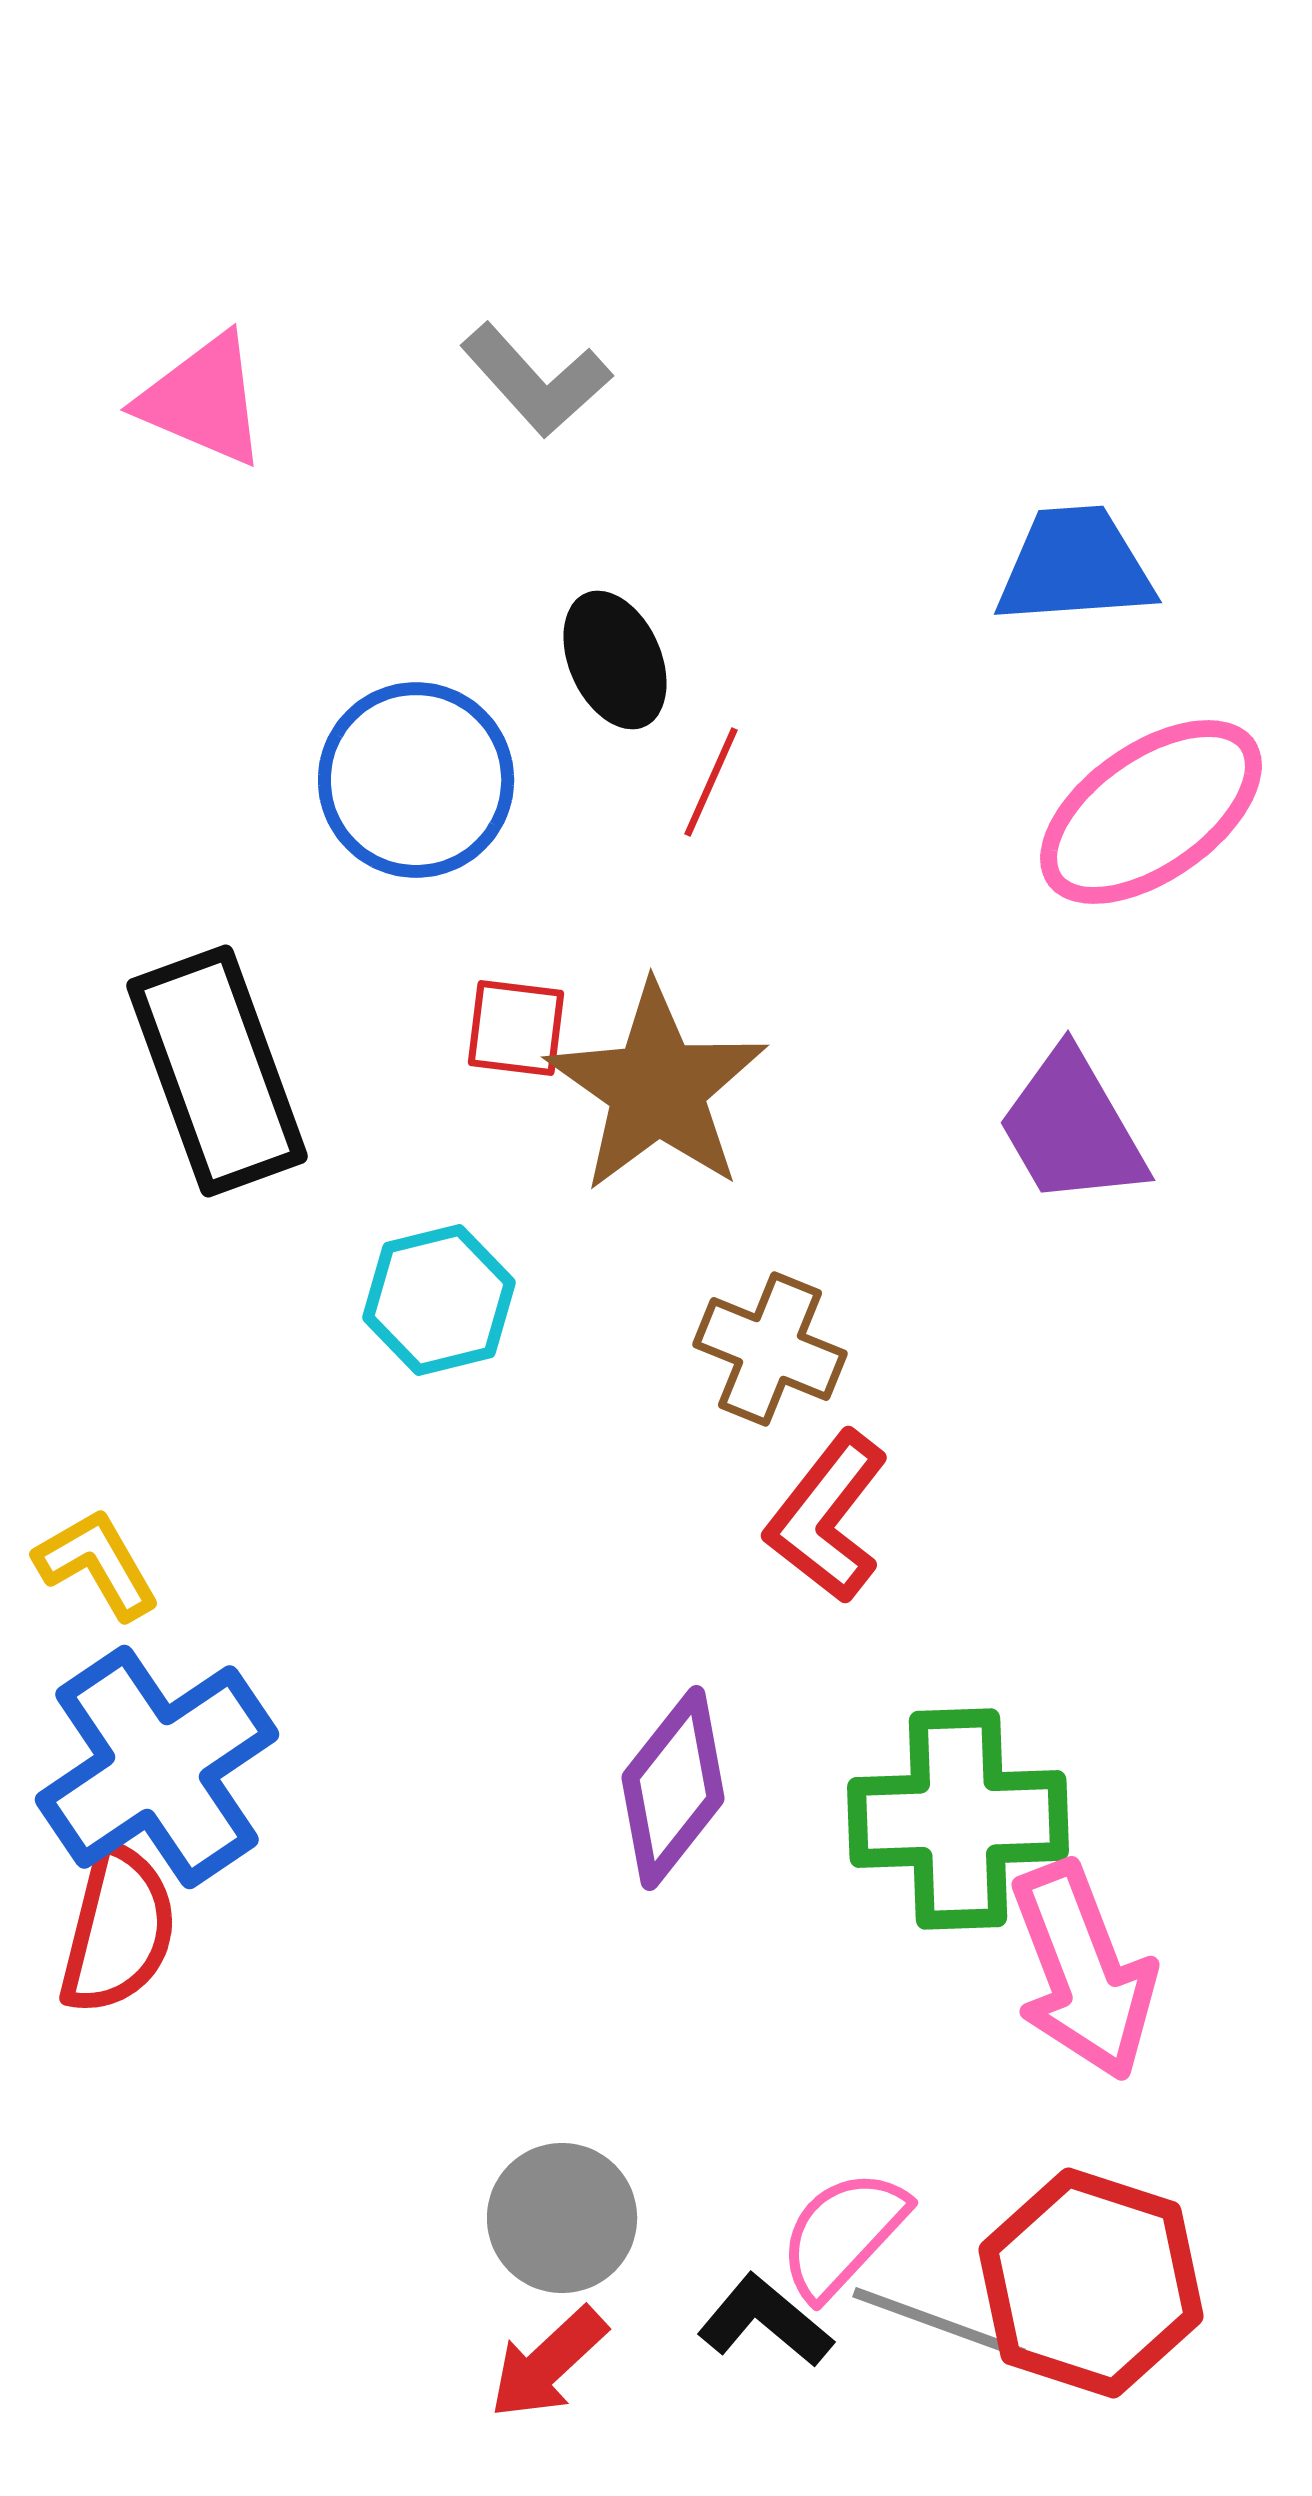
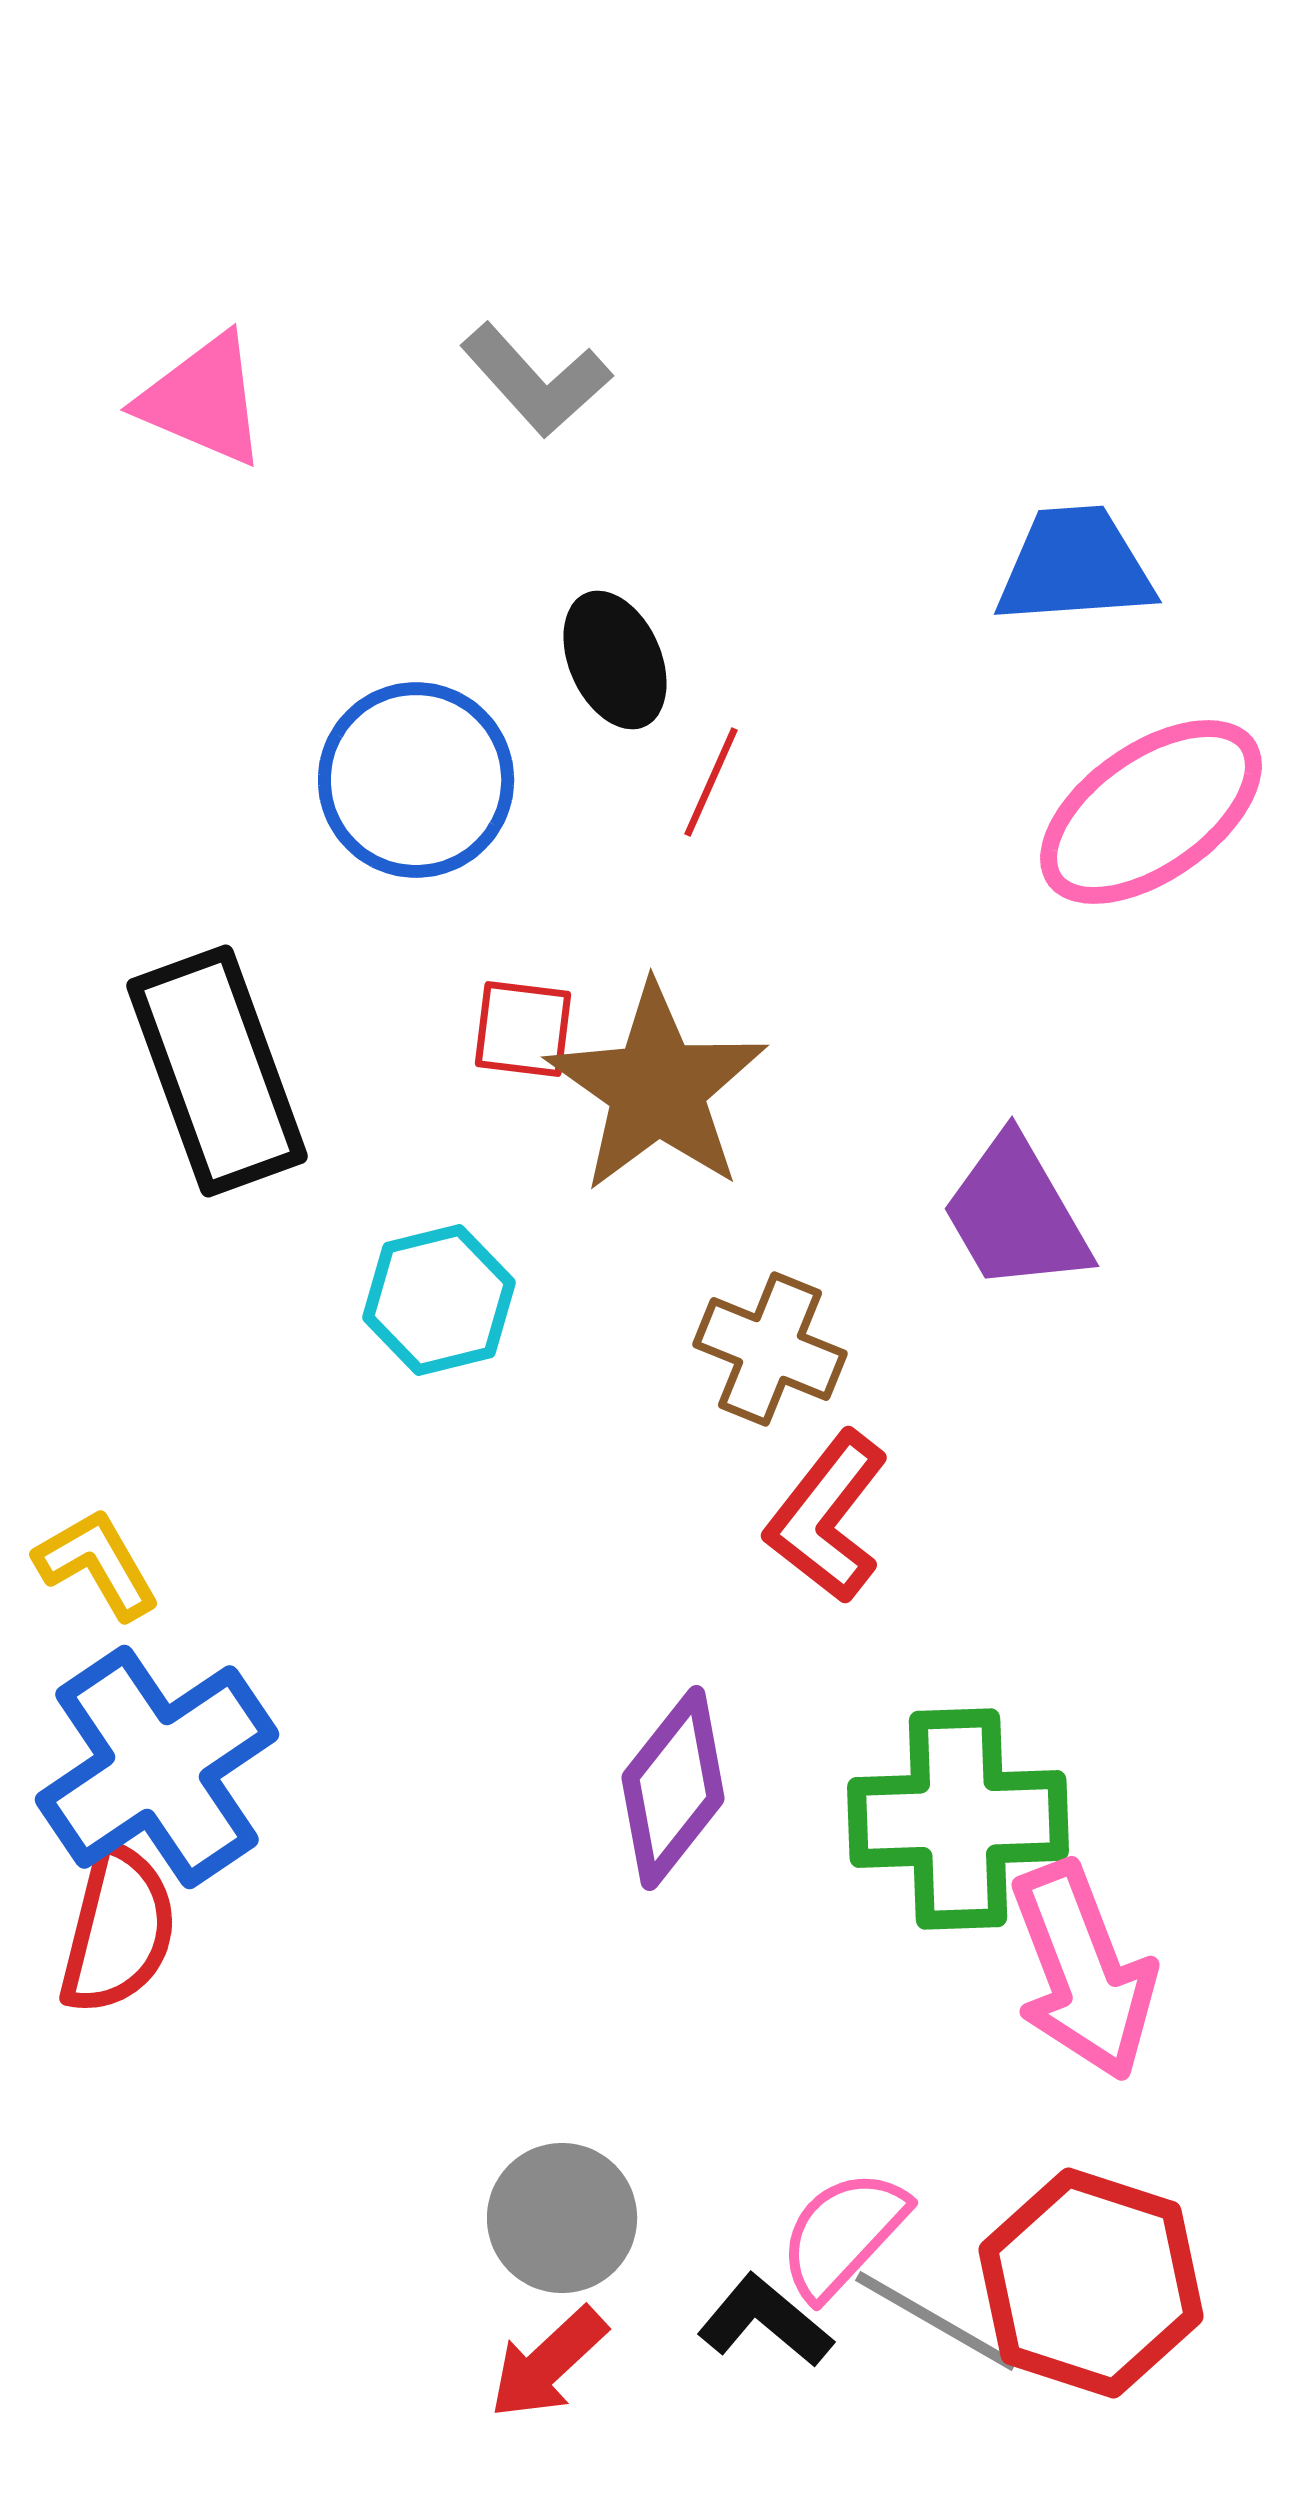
red square: moved 7 px right, 1 px down
purple trapezoid: moved 56 px left, 86 px down
gray line: moved 3 px left, 2 px up; rotated 10 degrees clockwise
